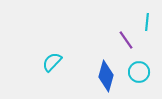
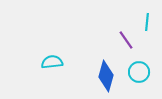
cyan semicircle: rotated 40 degrees clockwise
